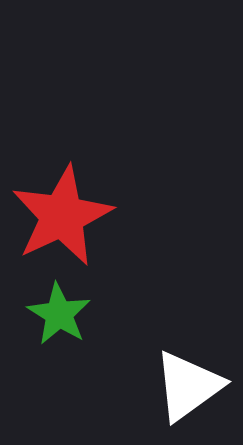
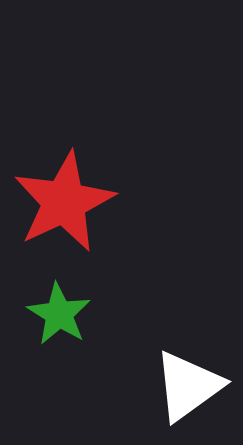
red star: moved 2 px right, 14 px up
